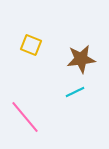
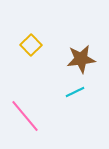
yellow square: rotated 25 degrees clockwise
pink line: moved 1 px up
